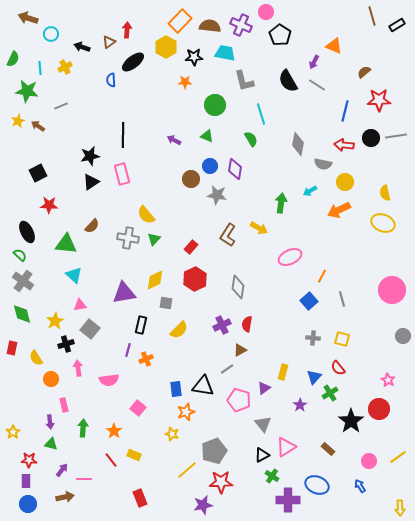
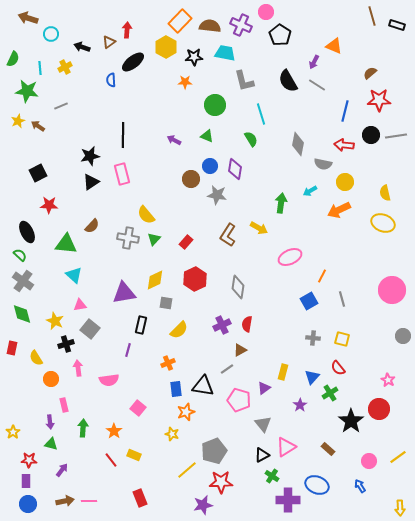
black rectangle at (397, 25): rotated 49 degrees clockwise
brown semicircle at (364, 72): moved 6 px right, 1 px down
black circle at (371, 138): moved 3 px up
red rectangle at (191, 247): moved 5 px left, 5 px up
blue square at (309, 301): rotated 12 degrees clockwise
yellow star at (55, 321): rotated 18 degrees counterclockwise
orange cross at (146, 359): moved 22 px right, 4 px down
blue triangle at (314, 377): moved 2 px left
pink line at (84, 479): moved 5 px right, 22 px down
brown arrow at (65, 497): moved 4 px down
